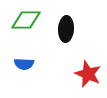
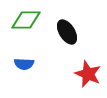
black ellipse: moved 1 px right, 3 px down; rotated 35 degrees counterclockwise
